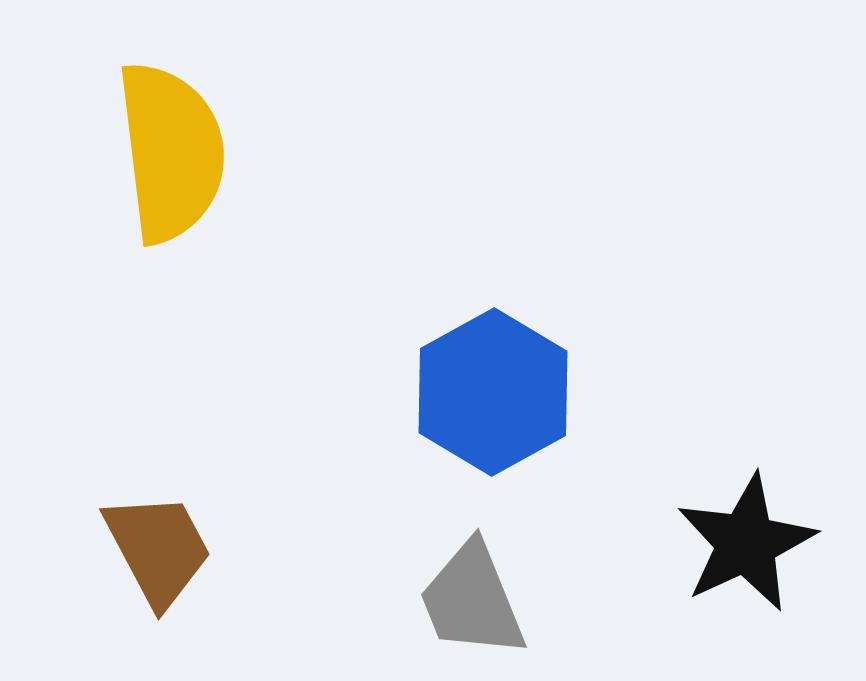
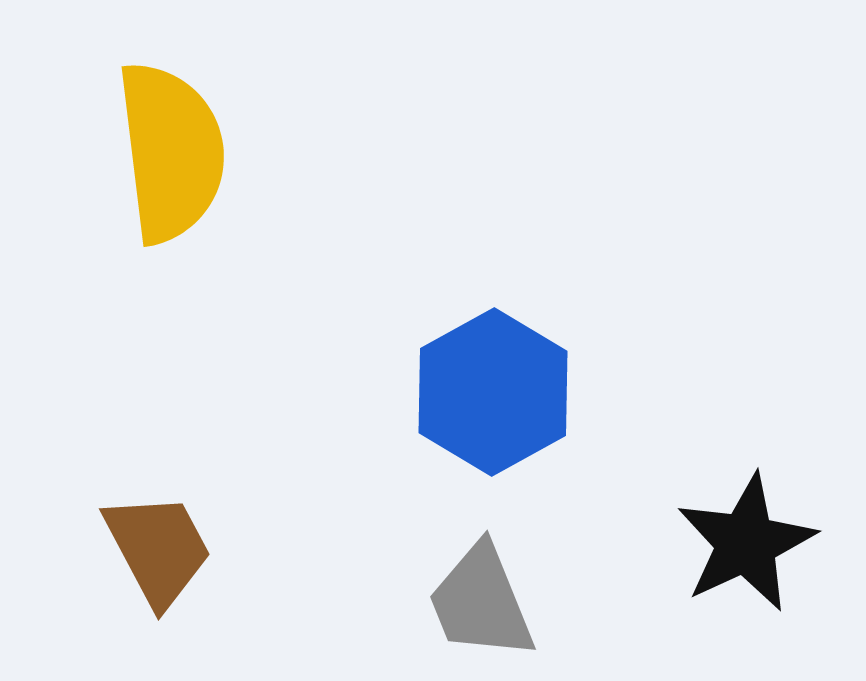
gray trapezoid: moved 9 px right, 2 px down
